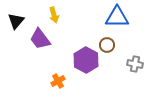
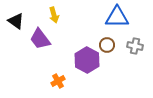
black triangle: rotated 36 degrees counterclockwise
purple hexagon: moved 1 px right
gray cross: moved 18 px up
